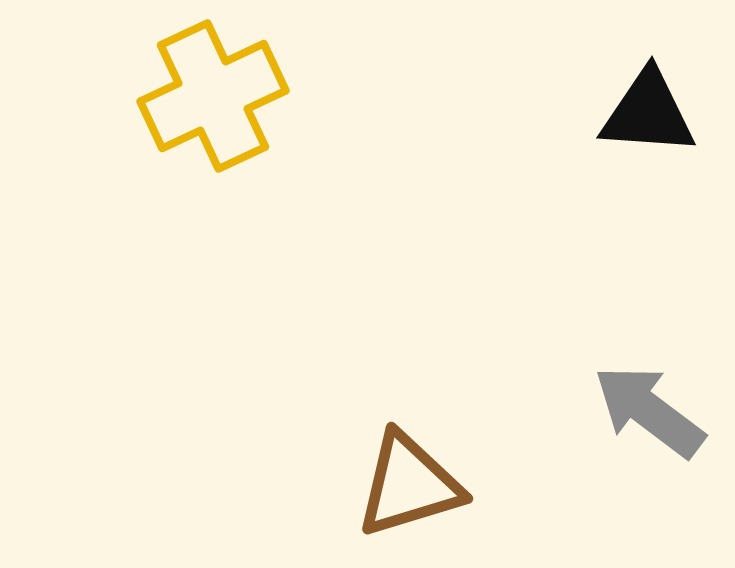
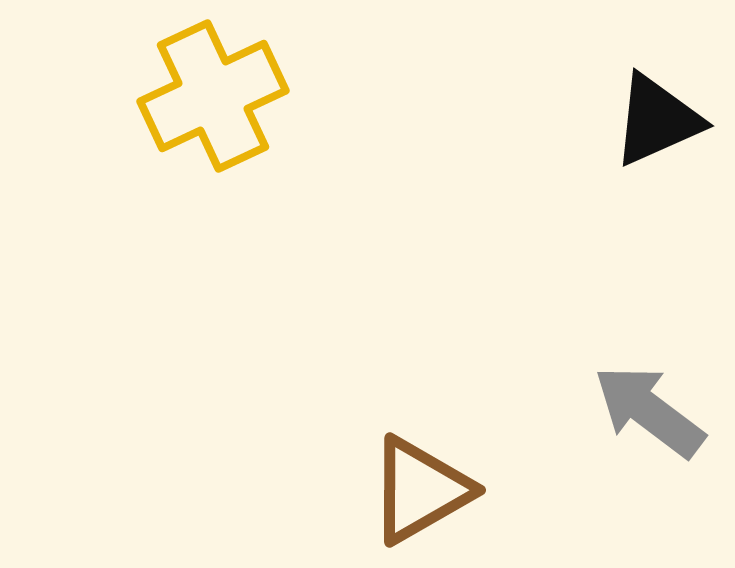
black triangle: moved 9 px right, 7 px down; rotated 28 degrees counterclockwise
brown triangle: moved 11 px right, 5 px down; rotated 13 degrees counterclockwise
